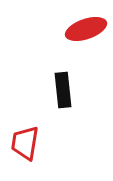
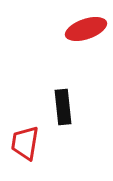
black rectangle: moved 17 px down
